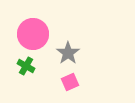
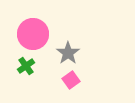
green cross: rotated 24 degrees clockwise
pink square: moved 1 px right, 2 px up; rotated 12 degrees counterclockwise
